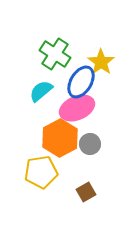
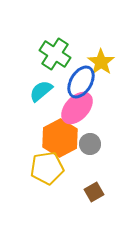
pink ellipse: rotated 24 degrees counterclockwise
yellow pentagon: moved 6 px right, 4 px up
brown square: moved 8 px right
